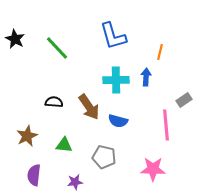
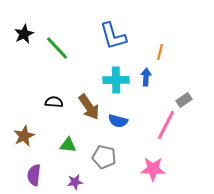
black star: moved 9 px right, 5 px up; rotated 18 degrees clockwise
pink line: rotated 32 degrees clockwise
brown star: moved 3 px left
green triangle: moved 4 px right
